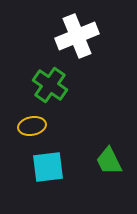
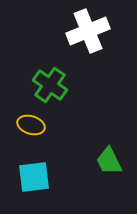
white cross: moved 11 px right, 5 px up
yellow ellipse: moved 1 px left, 1 px up; rotated 28 degrees clockwise
cyan square: moved 14 px left, 10 px down
